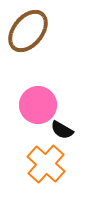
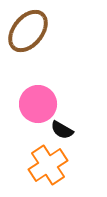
pink circle: moved 1 px up
orange cross: moved 2 px right, 1 px down; rotated 15 degrees clockwise
